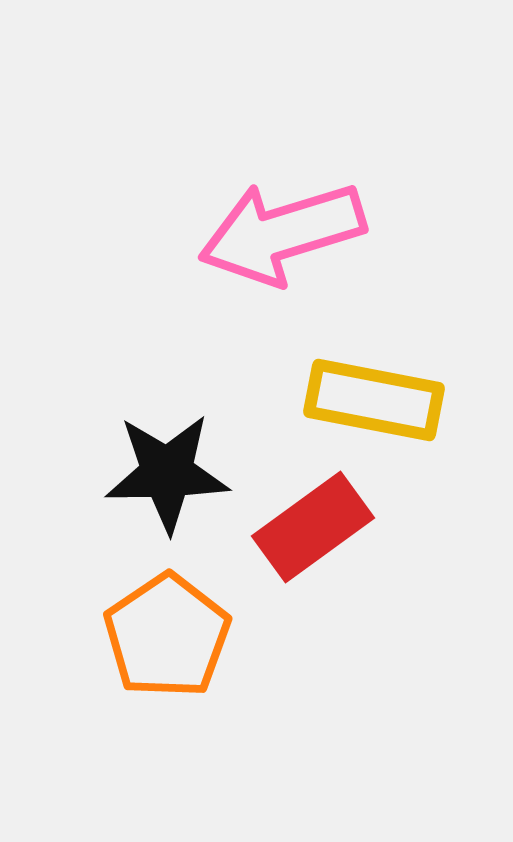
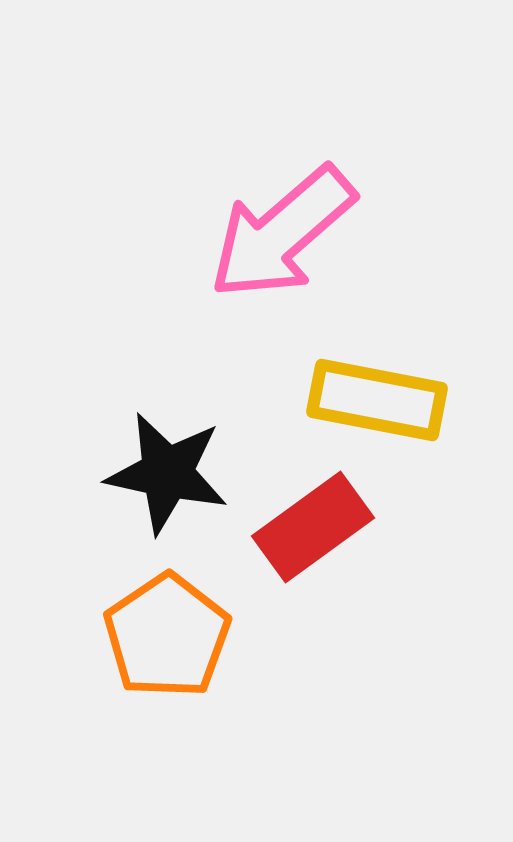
pink arrow: rotated 24 degrees counterclockwise
yellow rectangle: moved 3 px right
black star: rotated 13 degrees clockwise
